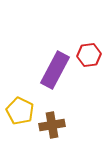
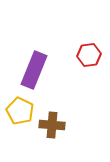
purple rectangle: moved 21 px left; rotated 6 degrees counterclockwise
brown cross: rotated 15 degrees clockwise
